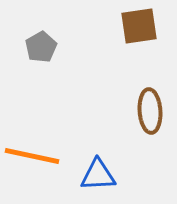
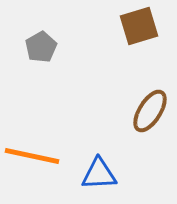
brown square: rotated 9 degrees counterclockwise
brown ellipse: rotated 36 degrees clockwise
blue triangle: moved 1 px right, 1 px up
